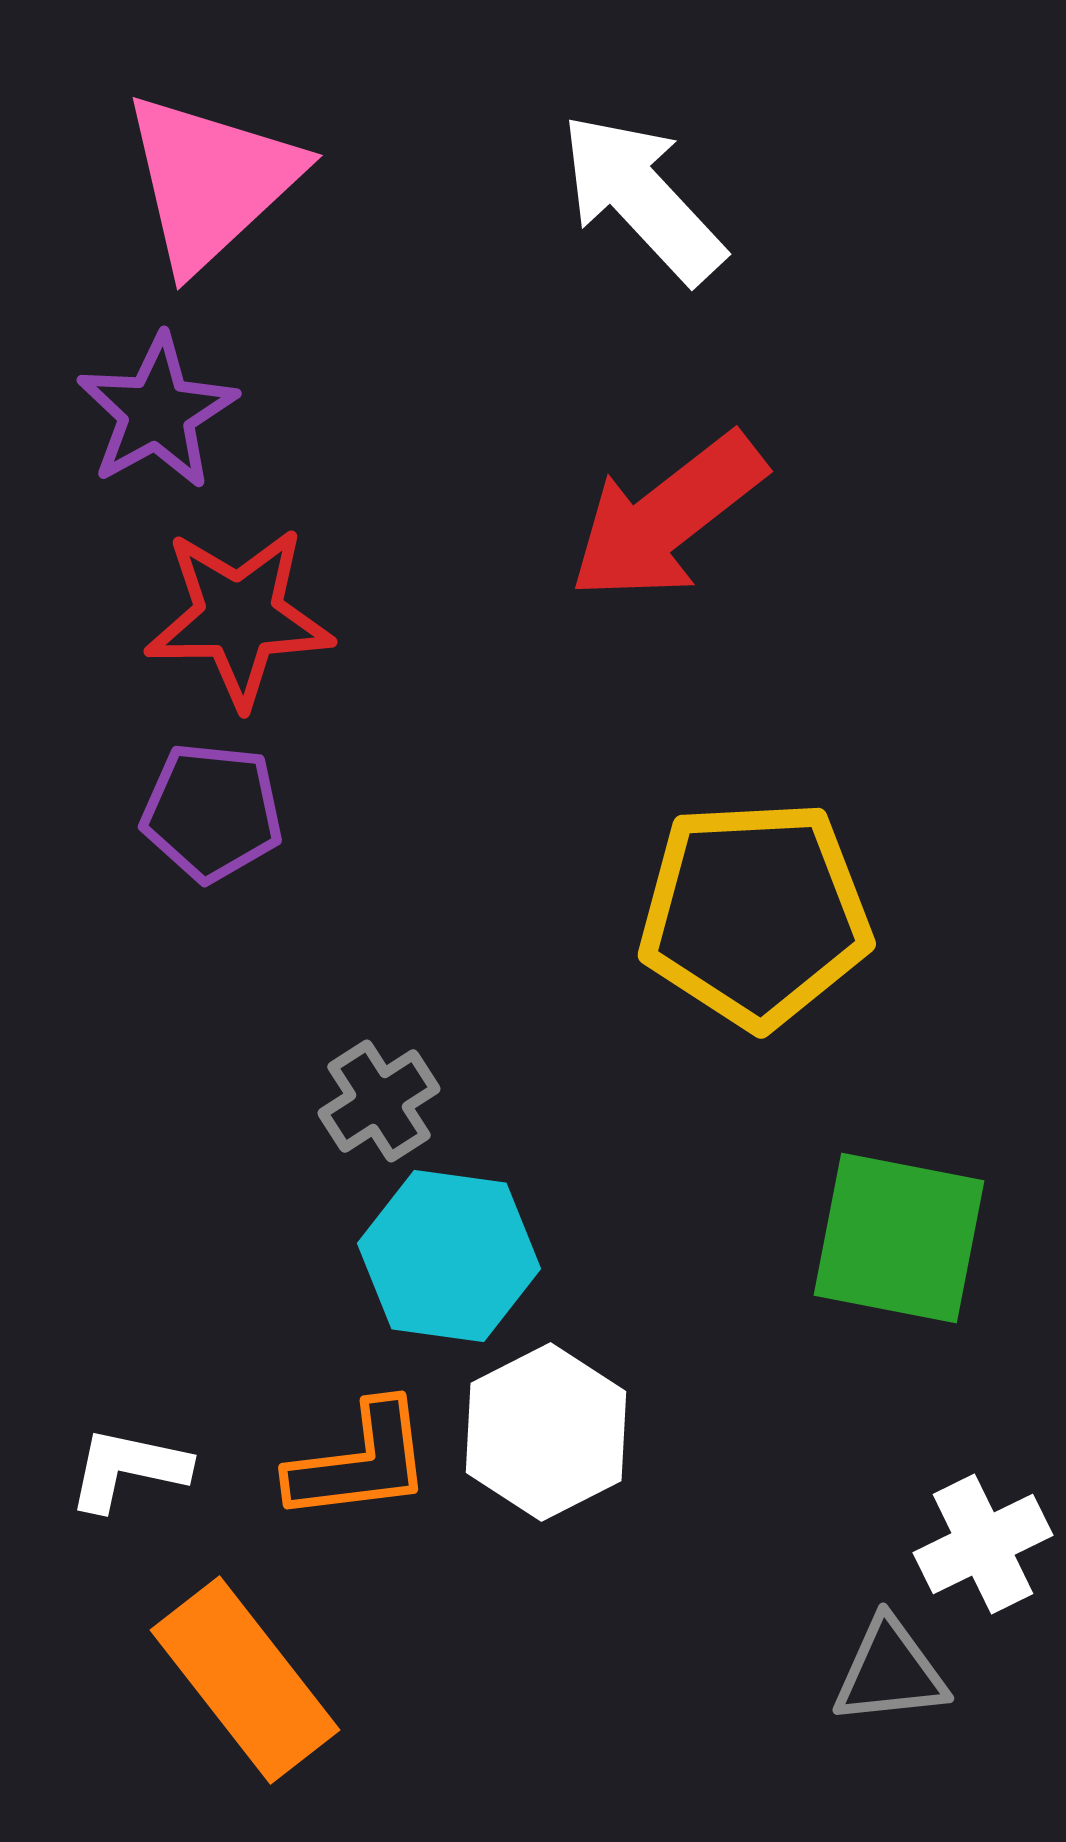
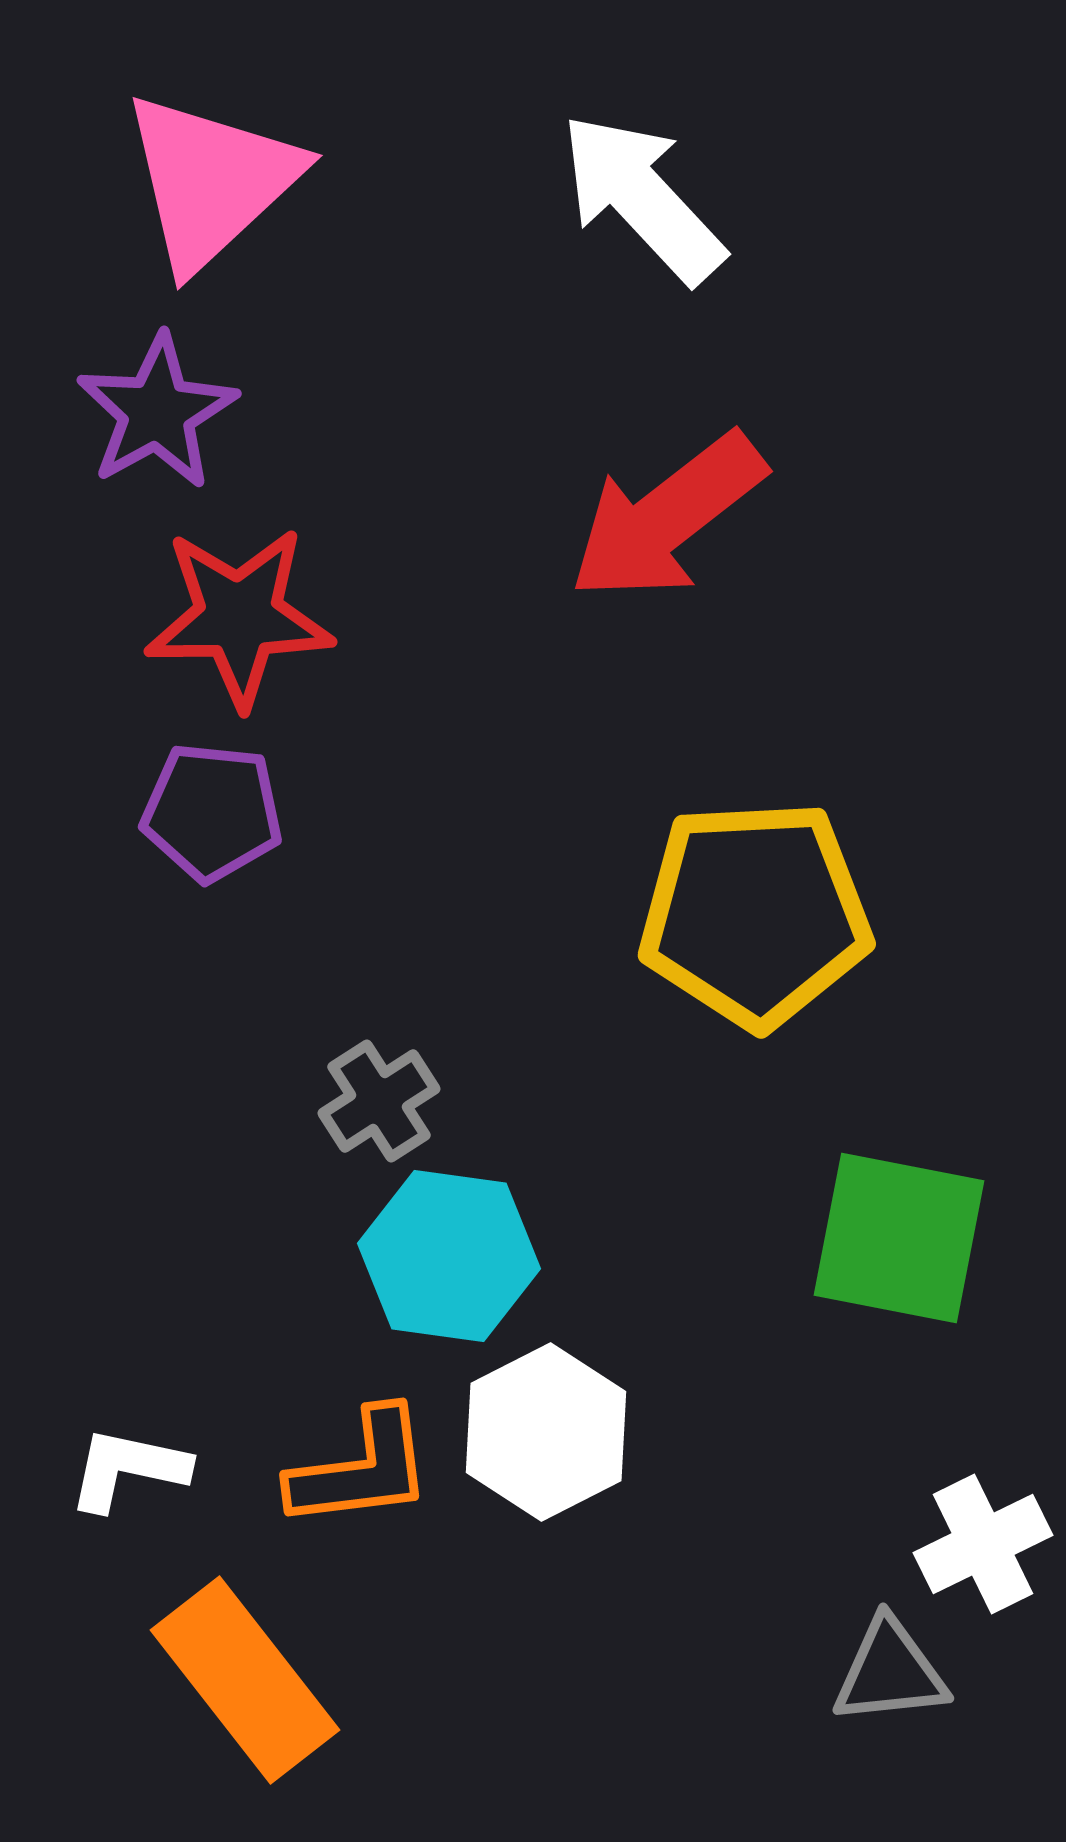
orange L-shape: moved 1 px right, 7 px down
